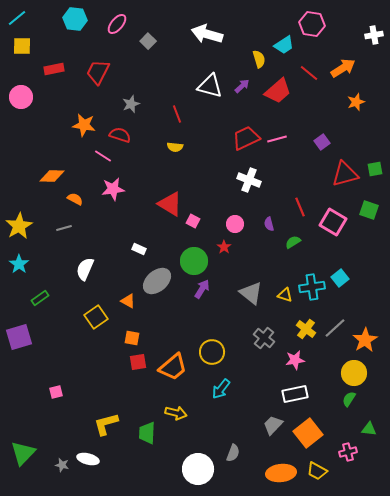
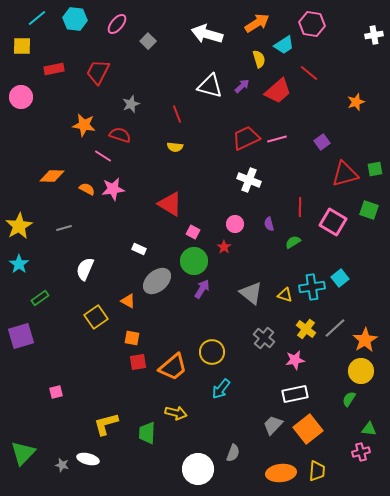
cyan line at (17, 18): moved 20 px right
orange arrow at (343, 68): moved 86 px left, 45 px up
orange semicircle at (75, 199): moved 12 px right, 10 px up
red line at (300, 207): rotated 24 degrees clockwise
pink square at (193, 221): moved 11 px down
purple square at (19, 337): moved 2 px right, 1 px up
yellow circle at (354, 373): moved 7 px right, 2 px up
orange square at (308, 433): moved 4 px up
pink cross at (348, 452): moved 13 px right
yellow trapezoid at (317, 471): rotated 115 degrees counterclockwise
